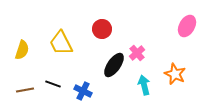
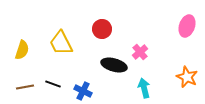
pink ellipse: rotated 10 degrees counterclockwise
pink cross: moved 3 px right, 1 px up
black ellipse: rotated 70 degrees clockwise
orange star: moved 12 px right, 3 px down
cyan arrow: moved 3 px down
brown line: moved 3 px up
